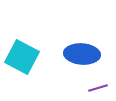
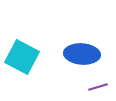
purple line: moved 1 px up
